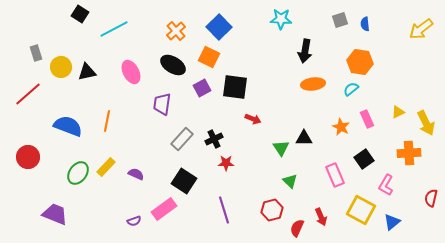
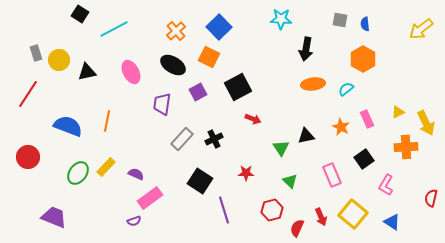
gray square at (340, 20): rotated 28 degrees clockwise
black arrow at (305, 51): moved 1 px right, 2 px up
orange hexagon at (360, 62): moved 3 px right, 3 px up; rotated 20 degrees clockwise
yellow circle at (61, 67): moved 2 px left, 7 px up
black square at (235, 87): moved 3 px right; rotated 36 degrees counterclockwise
purple square at (202, 88): moved 4 px left, 4 px down
cyan semicircle at (351, 89): moved 5 px left
red line at (28, 94): rotated 16 degrees counterclockwise
black triangle at (304, 138): moved 2 px right, 2 px up; rotated 12 degrees counterclockwise
orange cross at (409, 153): moved 3 px left, 6 px up
red star at (226, 163): moved 20 px right, 10 px down
pink rectangle at (335, 175): moved 3 px left
black square at (184, 181): moved 16 px right
pink rectangle at (164, 209): moved 14 px left, 11 px up
yellow square at (361, 210): moved 8 px left, 4 px down; rotated 12 degrees clockwise
purple trapezoid at (55, 214): moved 1 px left, 3 px down
blue triangle at (392, 222): rotated 48 degrees counterclockwise
